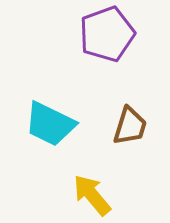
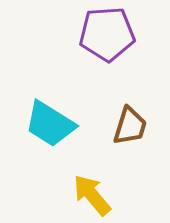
purple pentagon: rotated 16 degrees clockwise
cyan trapezoid: rotated 6 degrees clockwise
